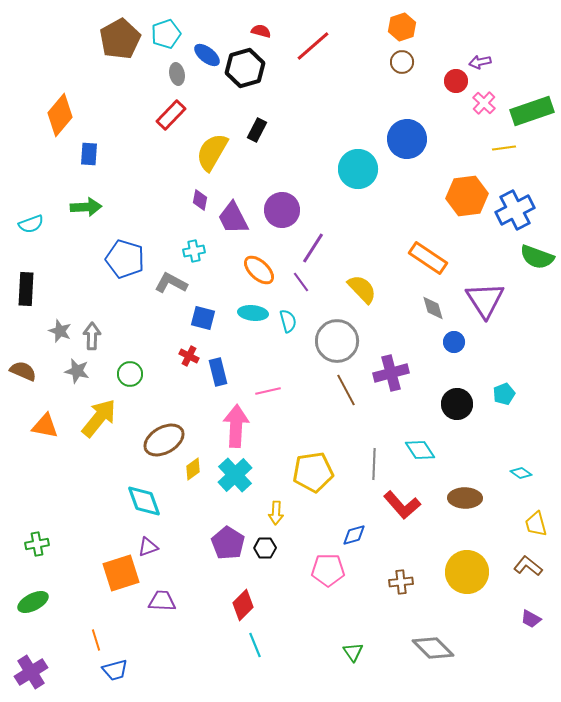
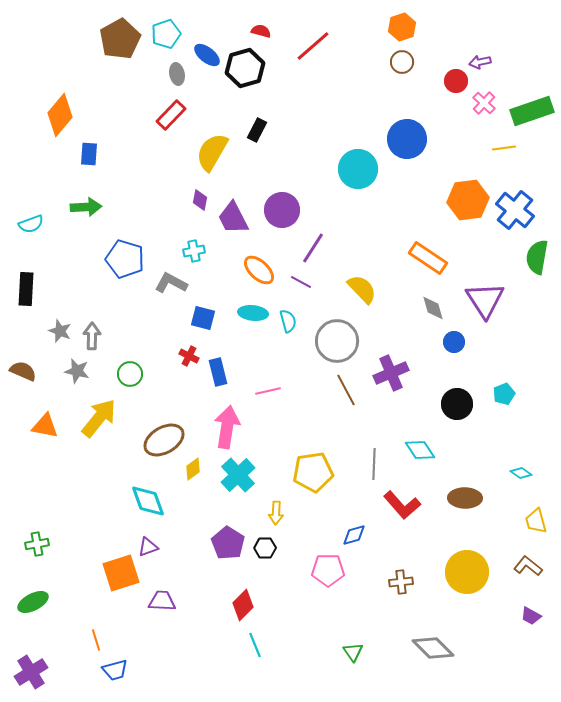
orange hexagon at (467, 196): moved 1 px right, 4 px down
blue cross at (515, 210): rotated 24 degrees counterclockwise
green semicircle at (537, 257): rotated 80 degrees clockwise
purple line at (301, 282): rotated 25 degrees counterclockwise
purple cross at (391, 373): rotated 8 degrees counterclockwise
pink arrow at (236, 426): moved 9 px left, 1 px down; rotated 6 degrees clockwise
cyan cross at (235, 475): moved 3 px right
cyan diamond at (144, 501): moved 4 px right
yellow trapezoid at (536, 524): moved 3 px up
purple trapezoid at (531, 619): moved 3 px up
